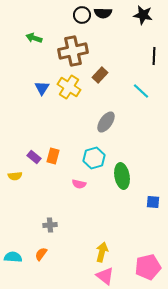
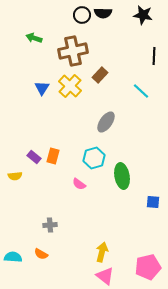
yellow cross: moved 1 px right, 1 px up; rotated 10 degrees clockwise
pink semicircle: rotated 24 degrees clockwise
orange semicircle: rotated 96 degrees counterclockwise
